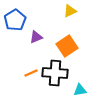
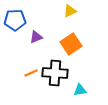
blue pentagon: rotated 30 degrees clockwise
orange square: moved 4 px right, 2 px up
